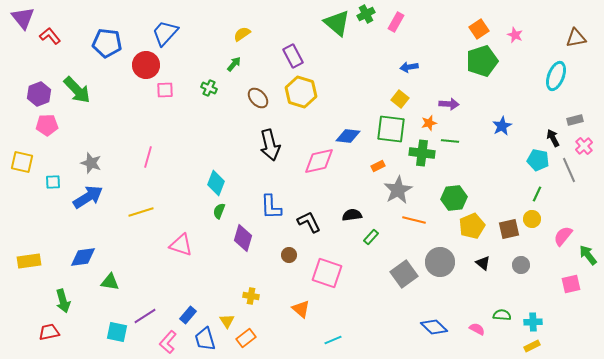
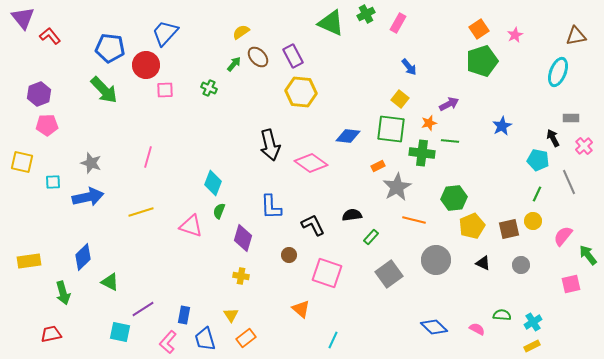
pink rectangle at (396, 22): moved 2 px right, 1 px down
green triangle at (337, 23): moved 6 px left; rotated 16 degrees counterclockwise
yellow semicircle at (242, 34): moved 1 px left, 2 px up
pink star at (515, 35): rotated 21 degrees clockwise
brown triangle at (576, 38): moved 2 px up
blue pentagon at (107, 43): moved 3 px right, 5 px down
blue arrow at (409, 67): rotated 120 degrees counterclockwise
cyan ellipse at (556, 76): moved 2 px right, 4 px up
green arrow at (77, 90): moved 27 px right
yellow hexagon at (301, 92): rotated 12 degrees counterclockwise
brown ellipse at (258, 98): moved 41 px up
purple arrow at (449, 104): rotated 30 degrees counterclockwise
gray rectangle at (575, 120): moved 4 px left, 2 px up; rotated 14 degrees clockwise
pink diamond at (319, 161): moved 8 px left, 2 px down; rotated 48 degrees clockwise
gray line at (569, 170): moved 12 px down
cyan diamond at (216, 183): moved 3 px left
gray star at (398, 190): moved 1 px left, 3 px up
blue arrow at (88, 197): rotated 20 degrees clockwise
yellow circle at (532, 219): moved 1 px right, 2 px down
black L-shape at (309, 222): moved 4 px right, 3 px down
pink triangle at (181, 245): moved 10 px right, 19 px up
blue diamond at (83, 257): rotated 36 degrees counterclockwise
gray circle at (440, 262): moved 4 px left, 2 px up
black triangle at (483, 263): rotated 14 degrees counterclockwise
gray square at (404, 274): moved 15 px left
green triangle at (110, 282): rotated 18 degrees clockwise
yellow cross at (251, 296): moved 10 px left, 20 px up
green arrow at (63, 301): moved 8 px up
blue rectangle at (188, 315): moved 4 px left; rotated 30 degrees counterclockwise
purple line at (145, 316): moved 2 px left, 7 px up
yellow triangle at (227, 321): moved 4 px right, 6 px up
cyan cross at (533, 322): rotated 30 degrees counterclockwise
red trapezoid at (49, 332): moved 2 px right, 2 px down
cyan square at (117, 332): moved 3 px right
cyan line at (333, 340): rotated 42 degrees counterclockwise
